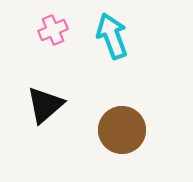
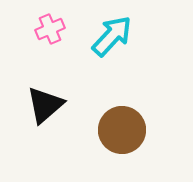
pink cross: moved 3 px left, 1 px up
cyan arrow: rotated 63 degrees clockwise
